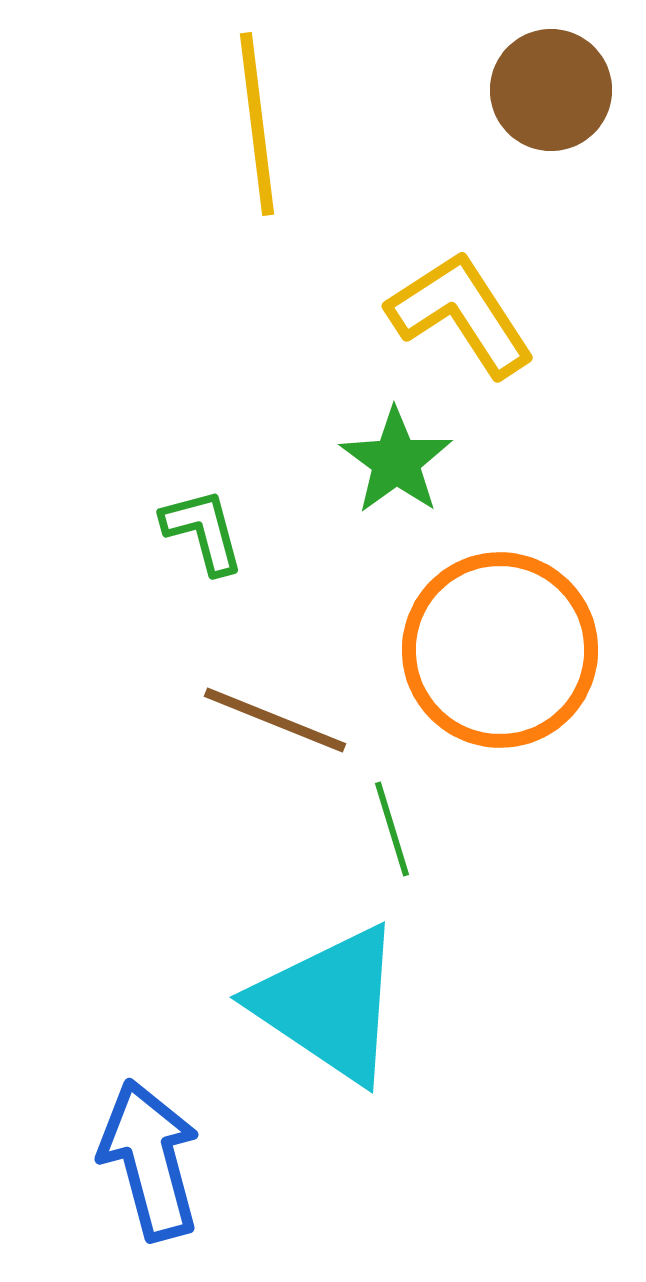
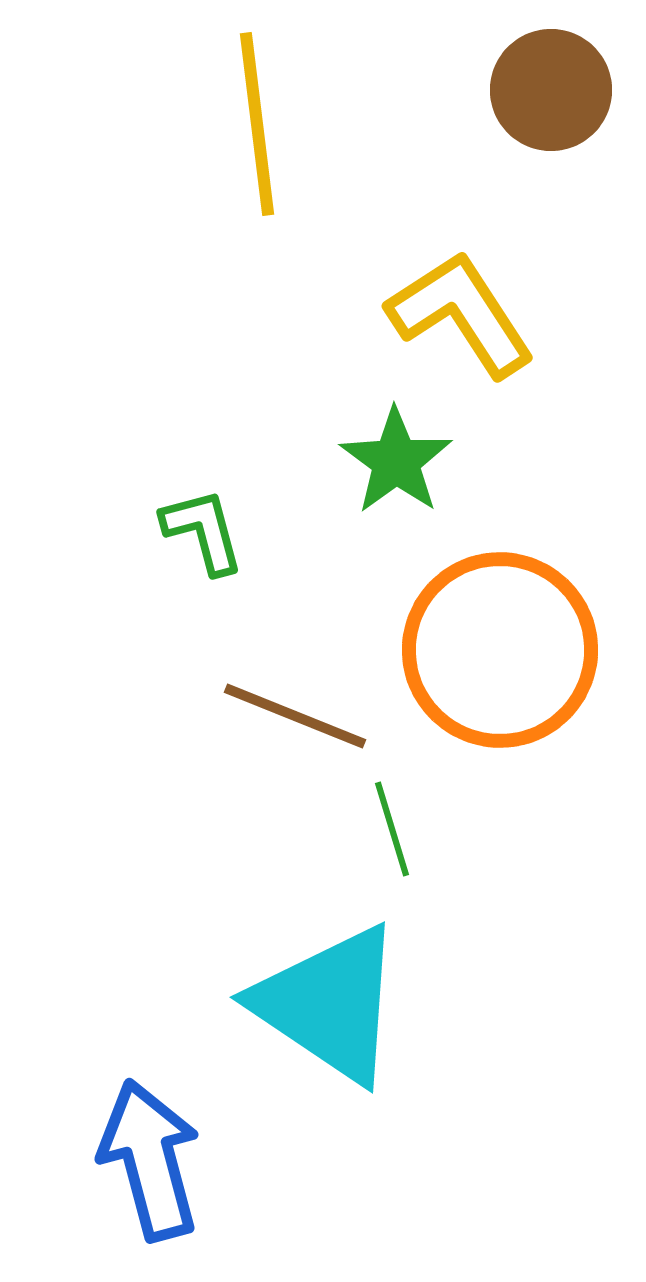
brown line: moved 20 px right, 4 px up
